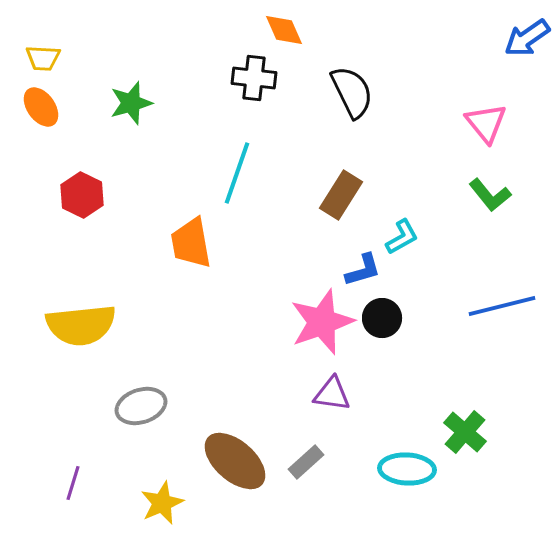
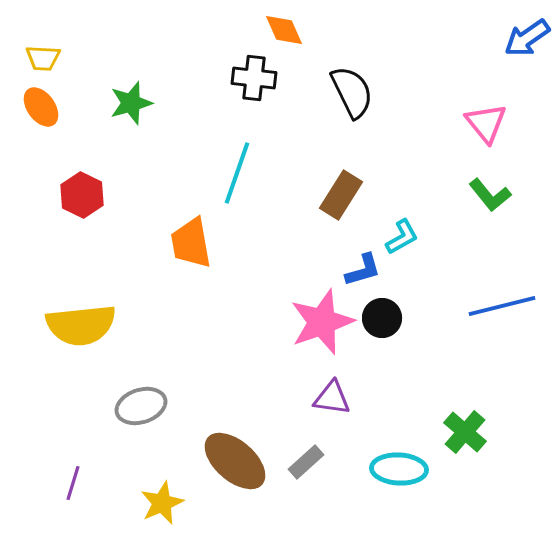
purple triangle: moved 4 px down
cyan ellipse: moved 8 px left
